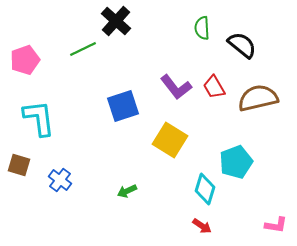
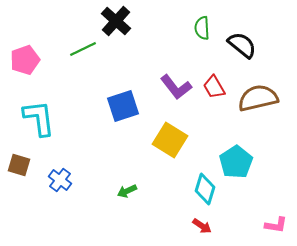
cyan pentagon: rotated 12 degrees counterclockwise
